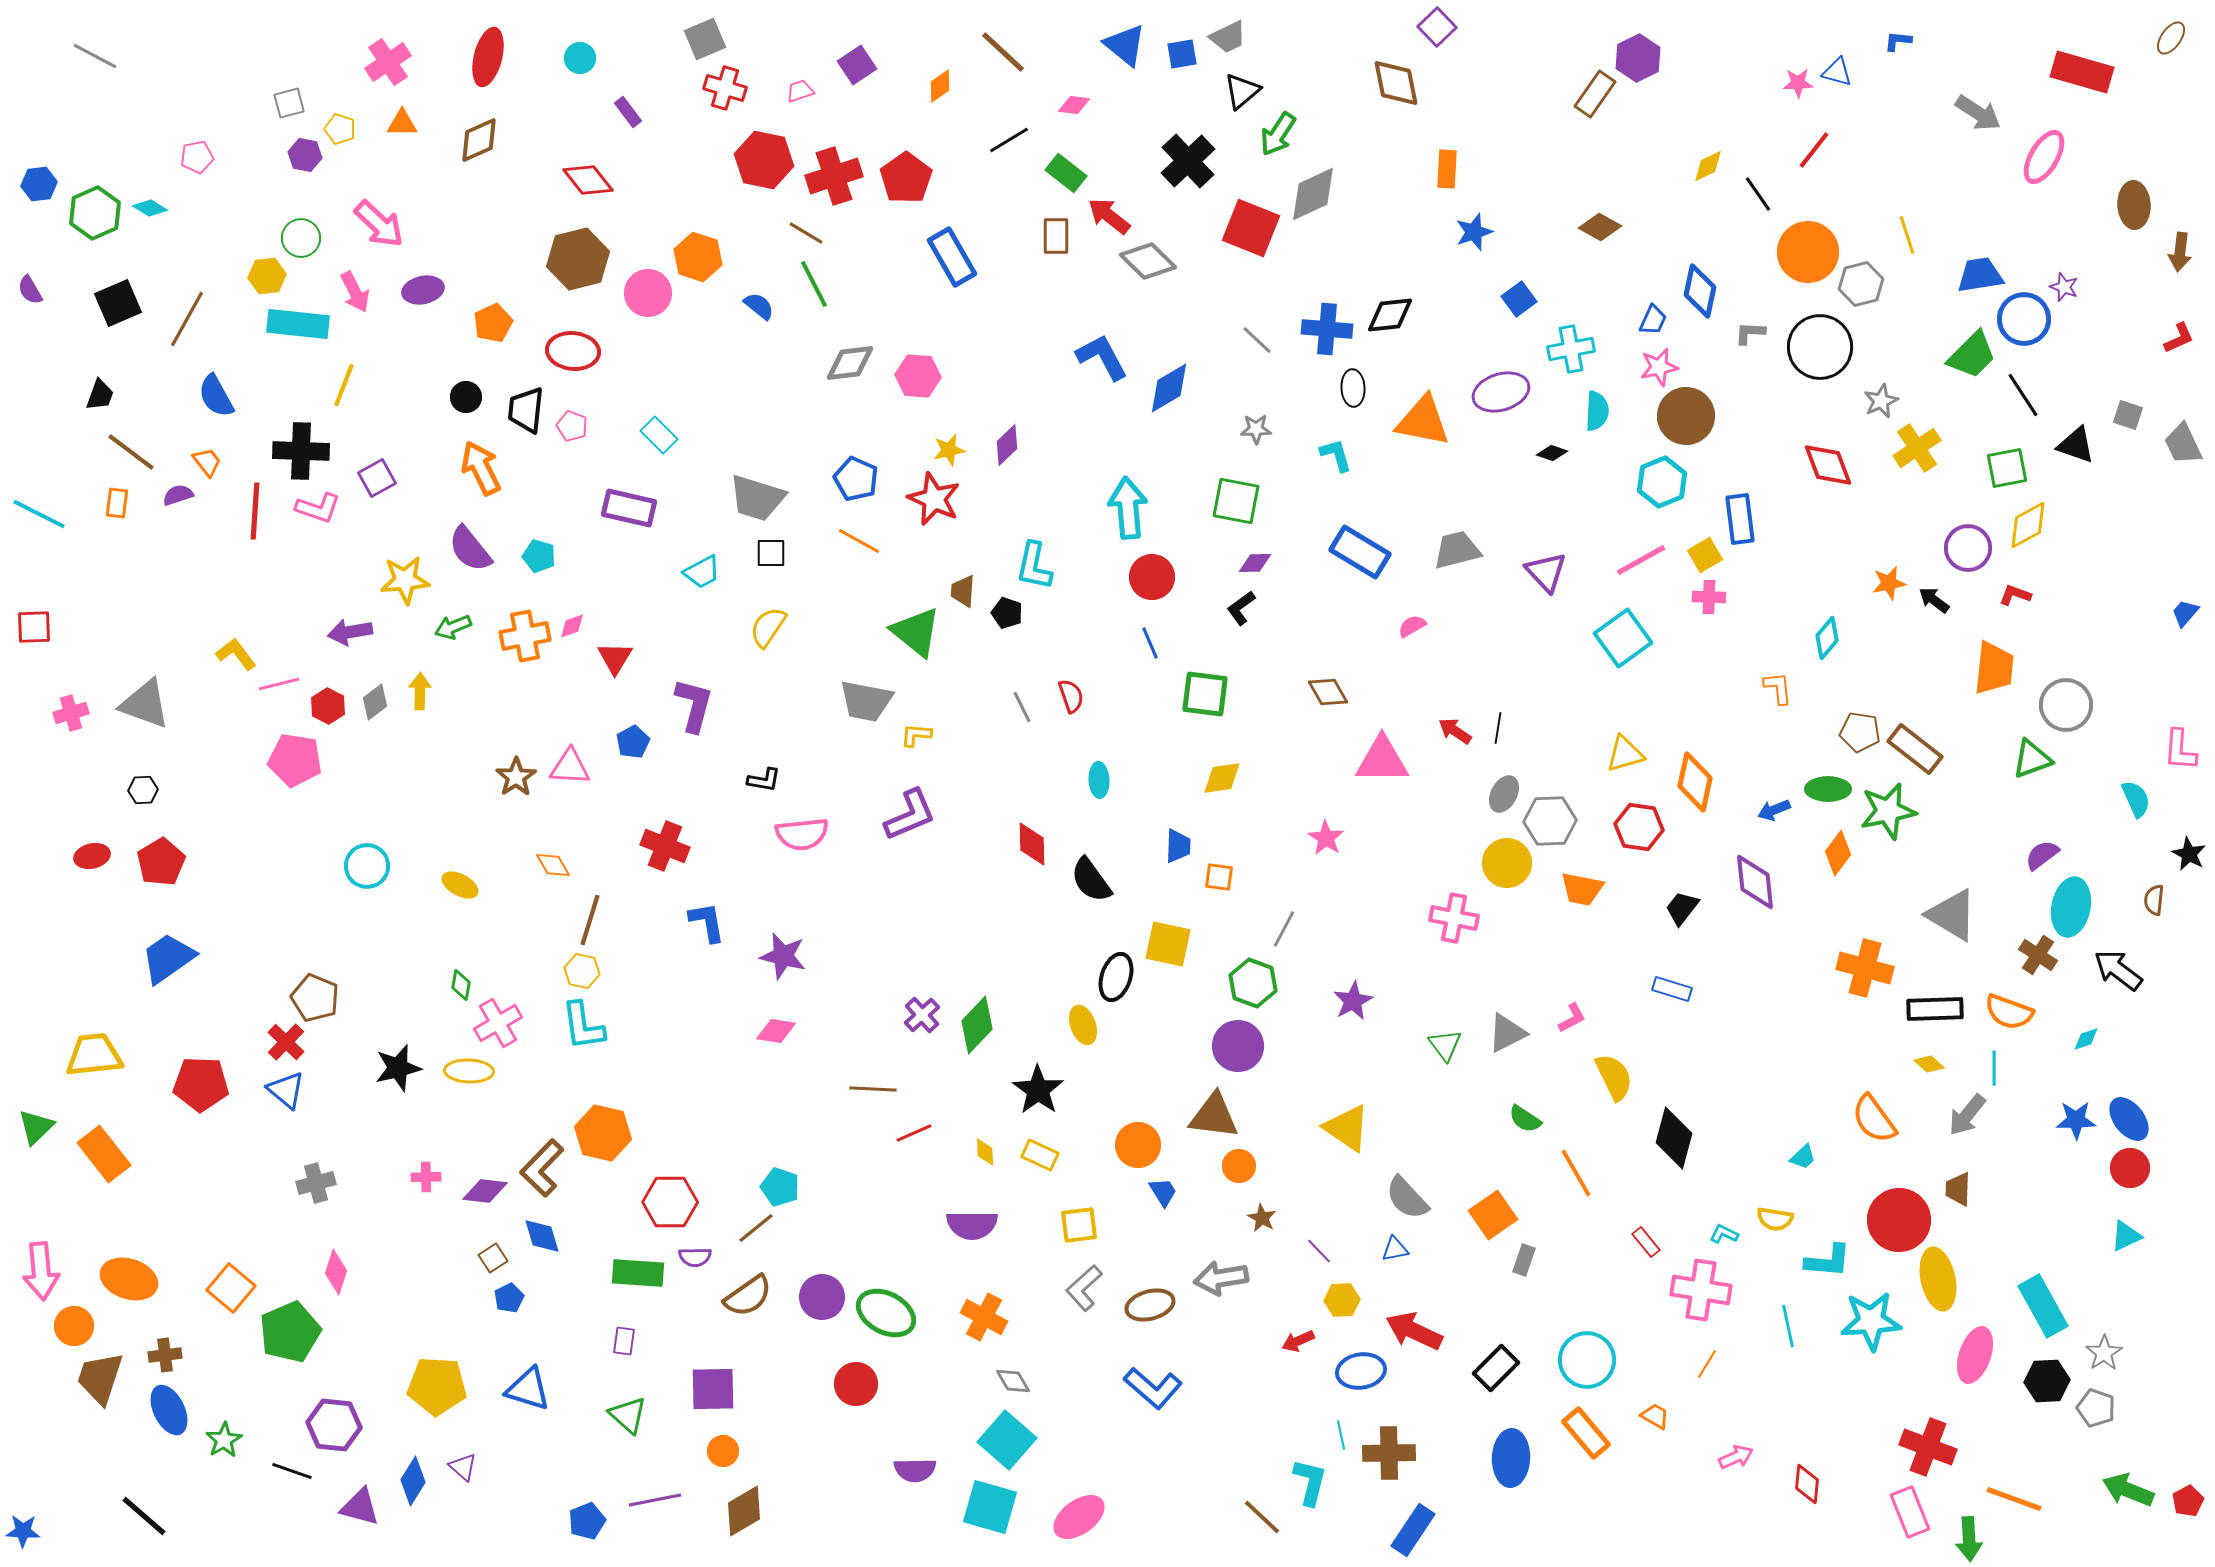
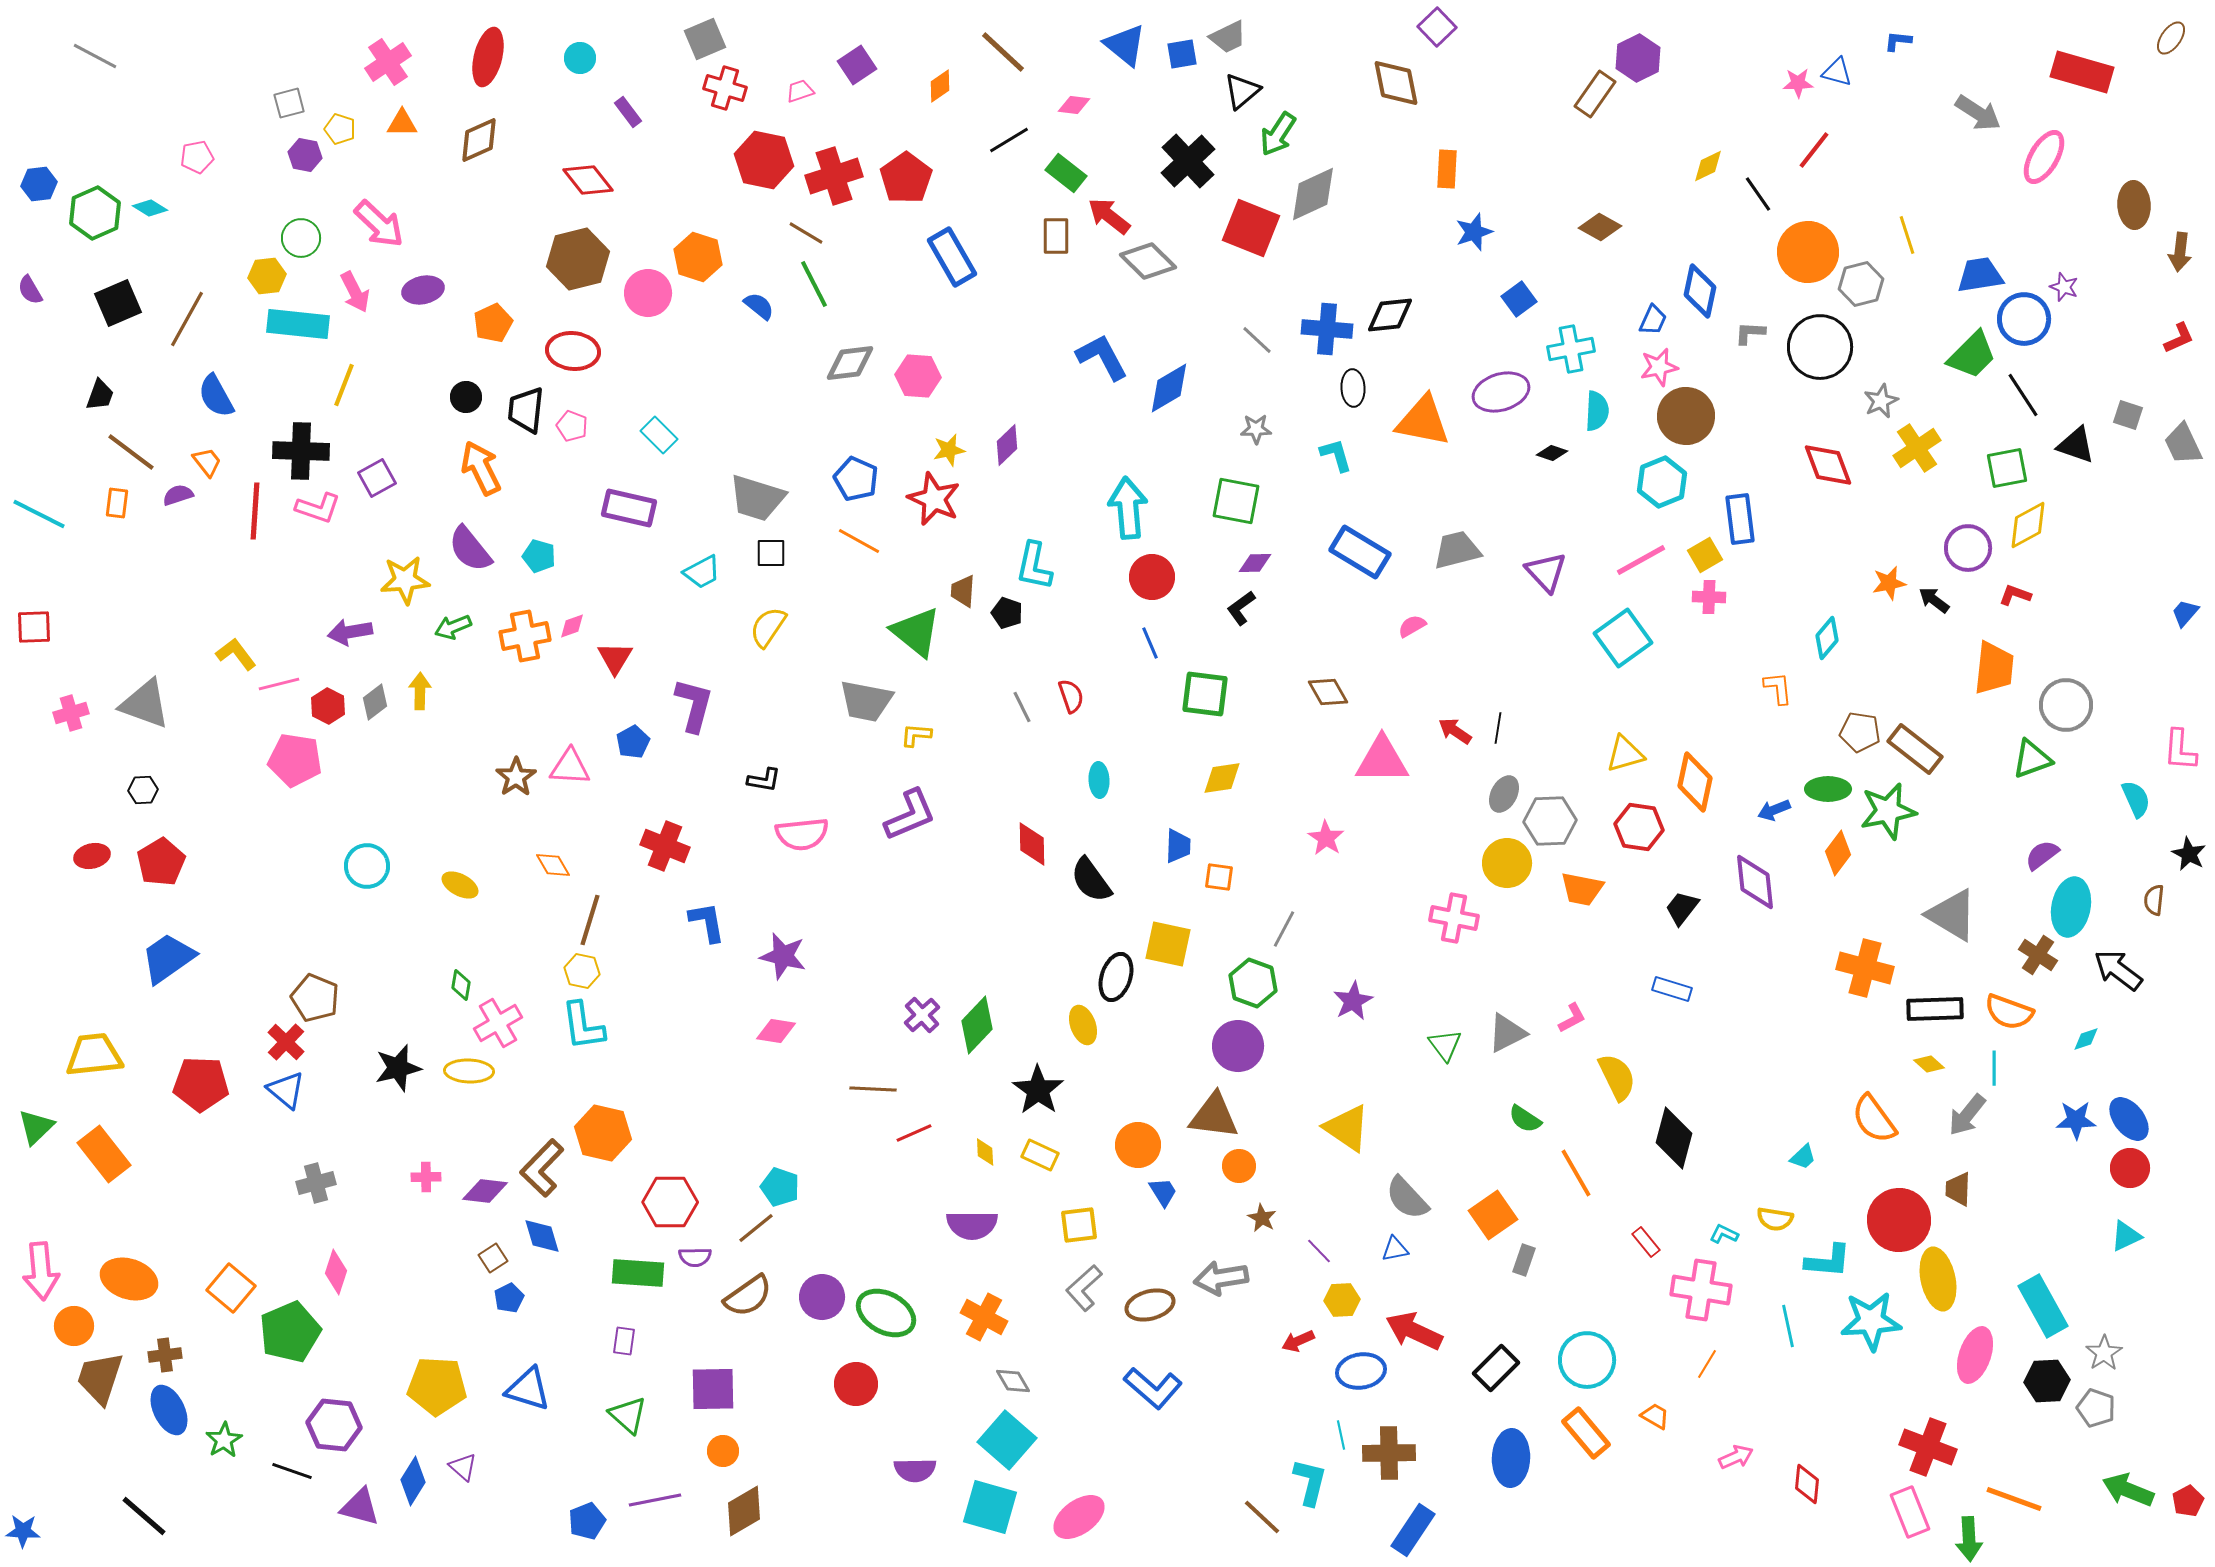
yellow semicircle at (1614, 1077): moved 3 px right
